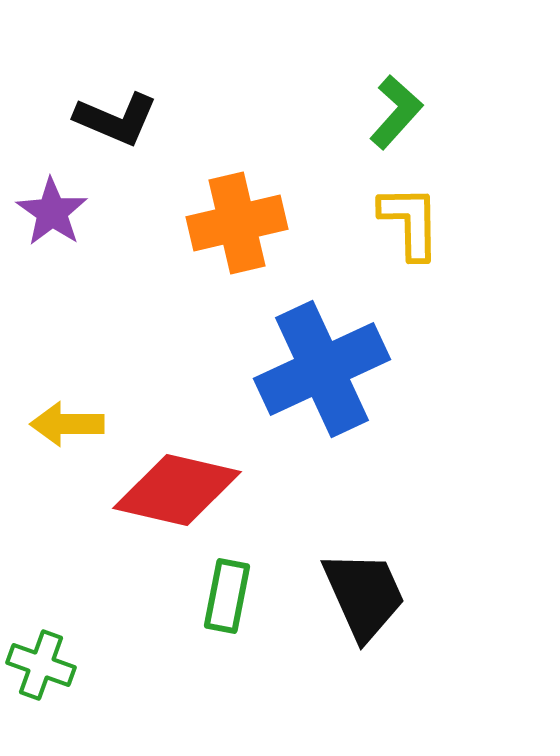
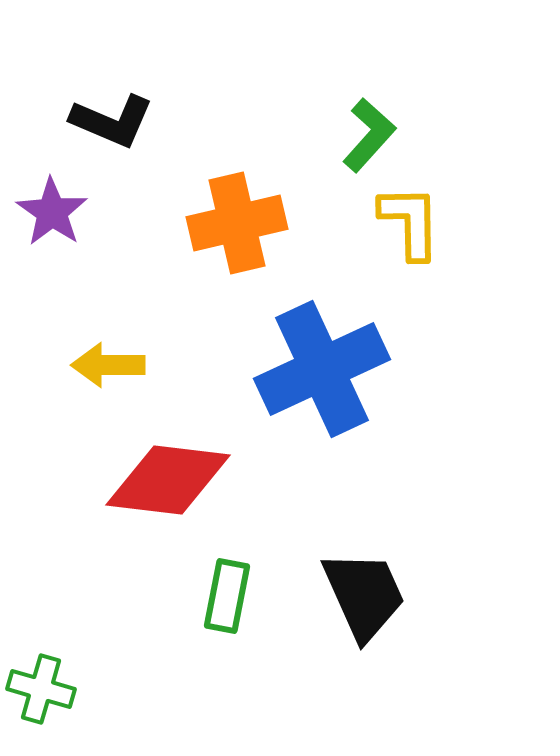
green L-shape: moved 27 px left, 23 px down
black L-shape: moved 4 px left, 2 px down
yellow arrow: moved 41 px right, 59 px up
red diamond: moved 9 px left, 10 px up; rotated 6 degrees counterclockwise
green cross: moved 24 px down; rotated 4 degrees counterclockwise
